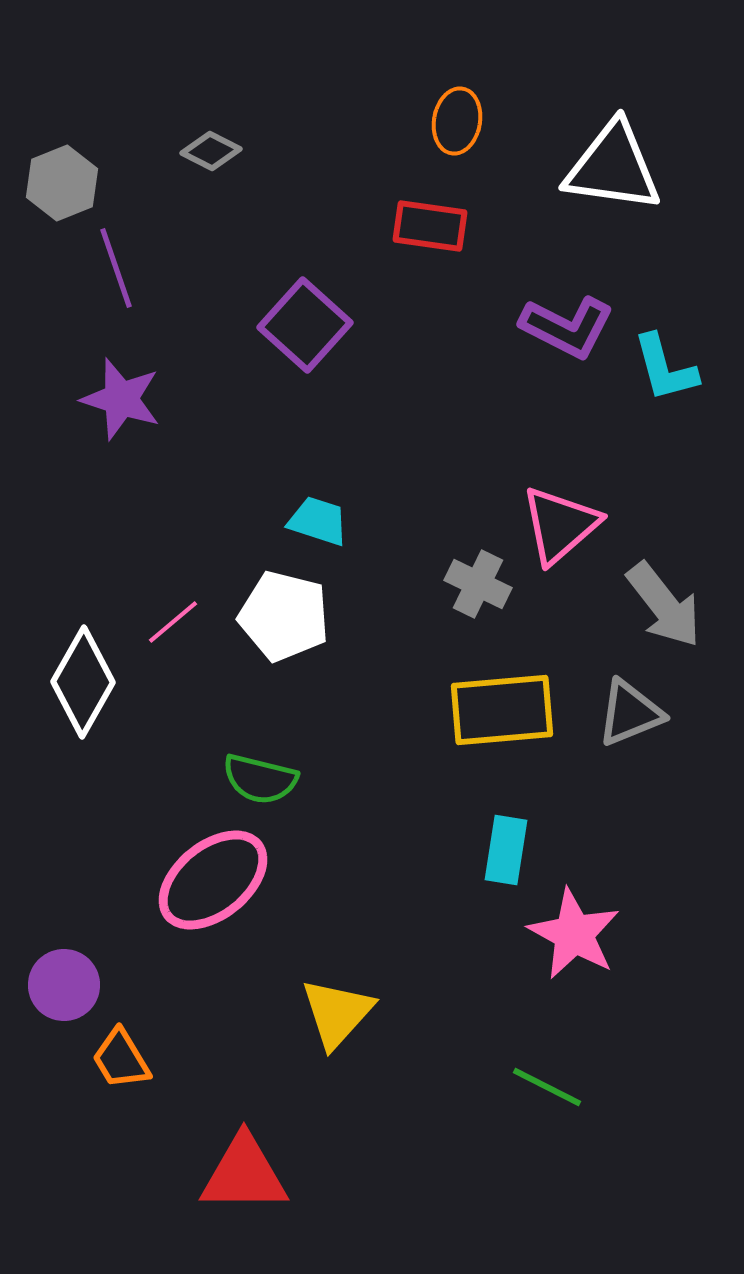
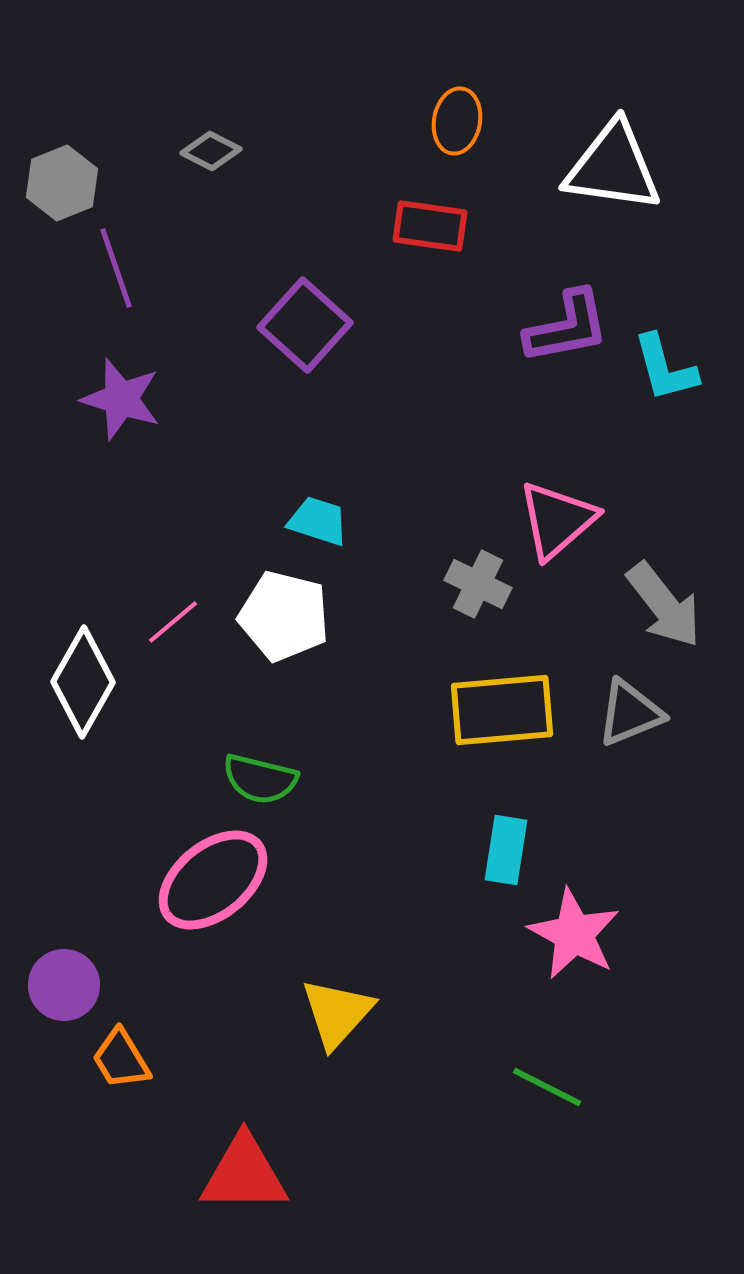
purple L-shape: rotated 38 degrees counterclockwise
pink triangle: moved 3 px left, 5 px up
